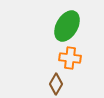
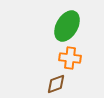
brown diamond: rotated 40 degrees clockwise
